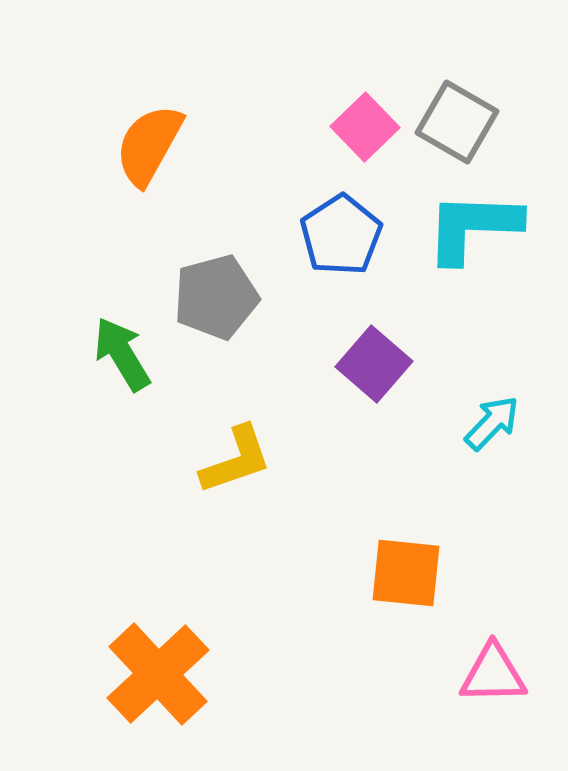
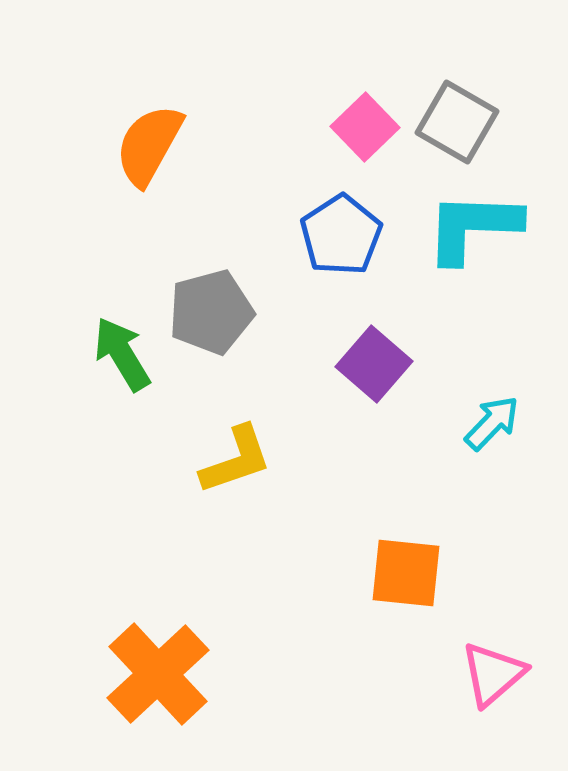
gray pentagon: moved 5 px left, 15 px down
pink triangle: rotated 40 degrees counterclockwise
